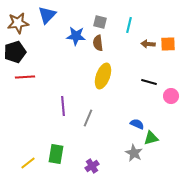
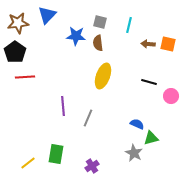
orange square: rotated 14 degrees clockwise
black pentagon: rotated 20 degrees counterclockwise
